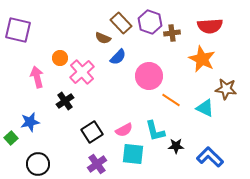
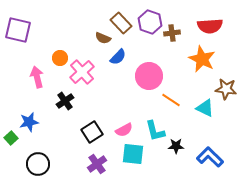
blue star: moved 1 px left
